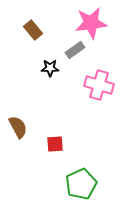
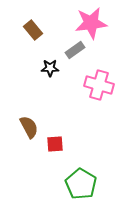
brown semicircle: moved 11 px right
green pentagon: rotated 16 degrees counterclockwise
